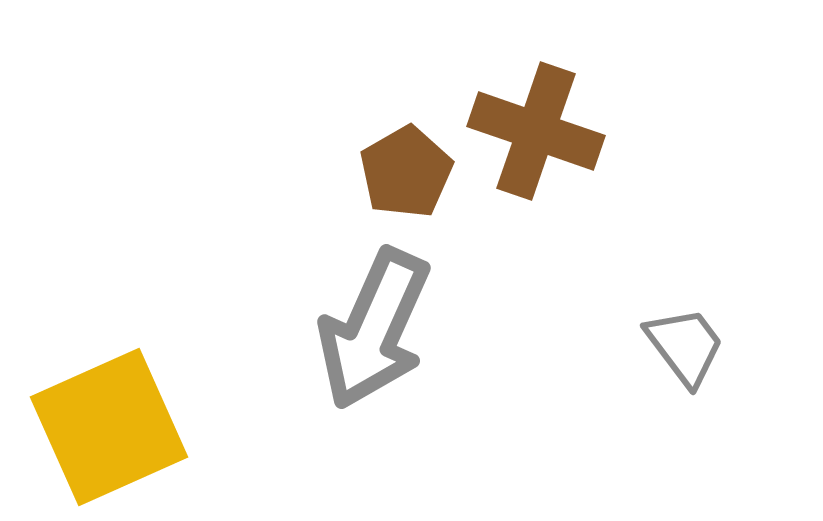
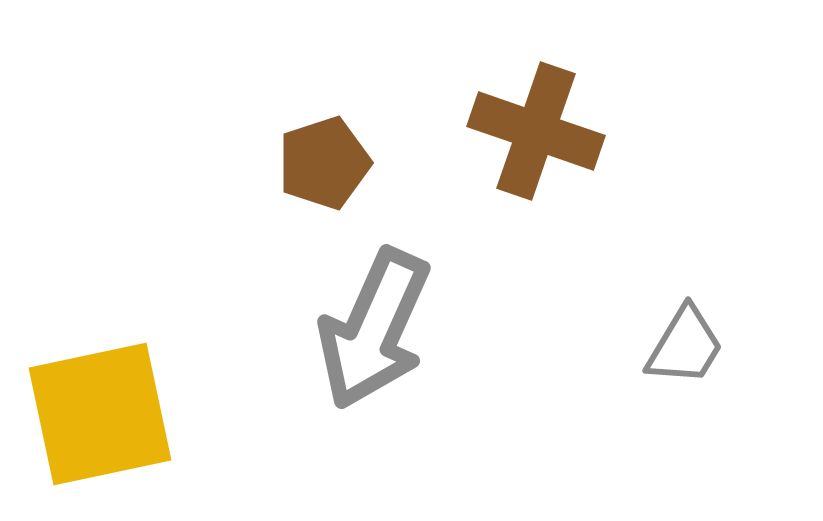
brown pentagon: moved 82 px left, 9 px up; rotated 12 degrees clockwise
gray trapezoid: rotated 68 degrees clockwise
yellow square: moved 9 px left, 13 px up; rotated 12 degrees clockwise
